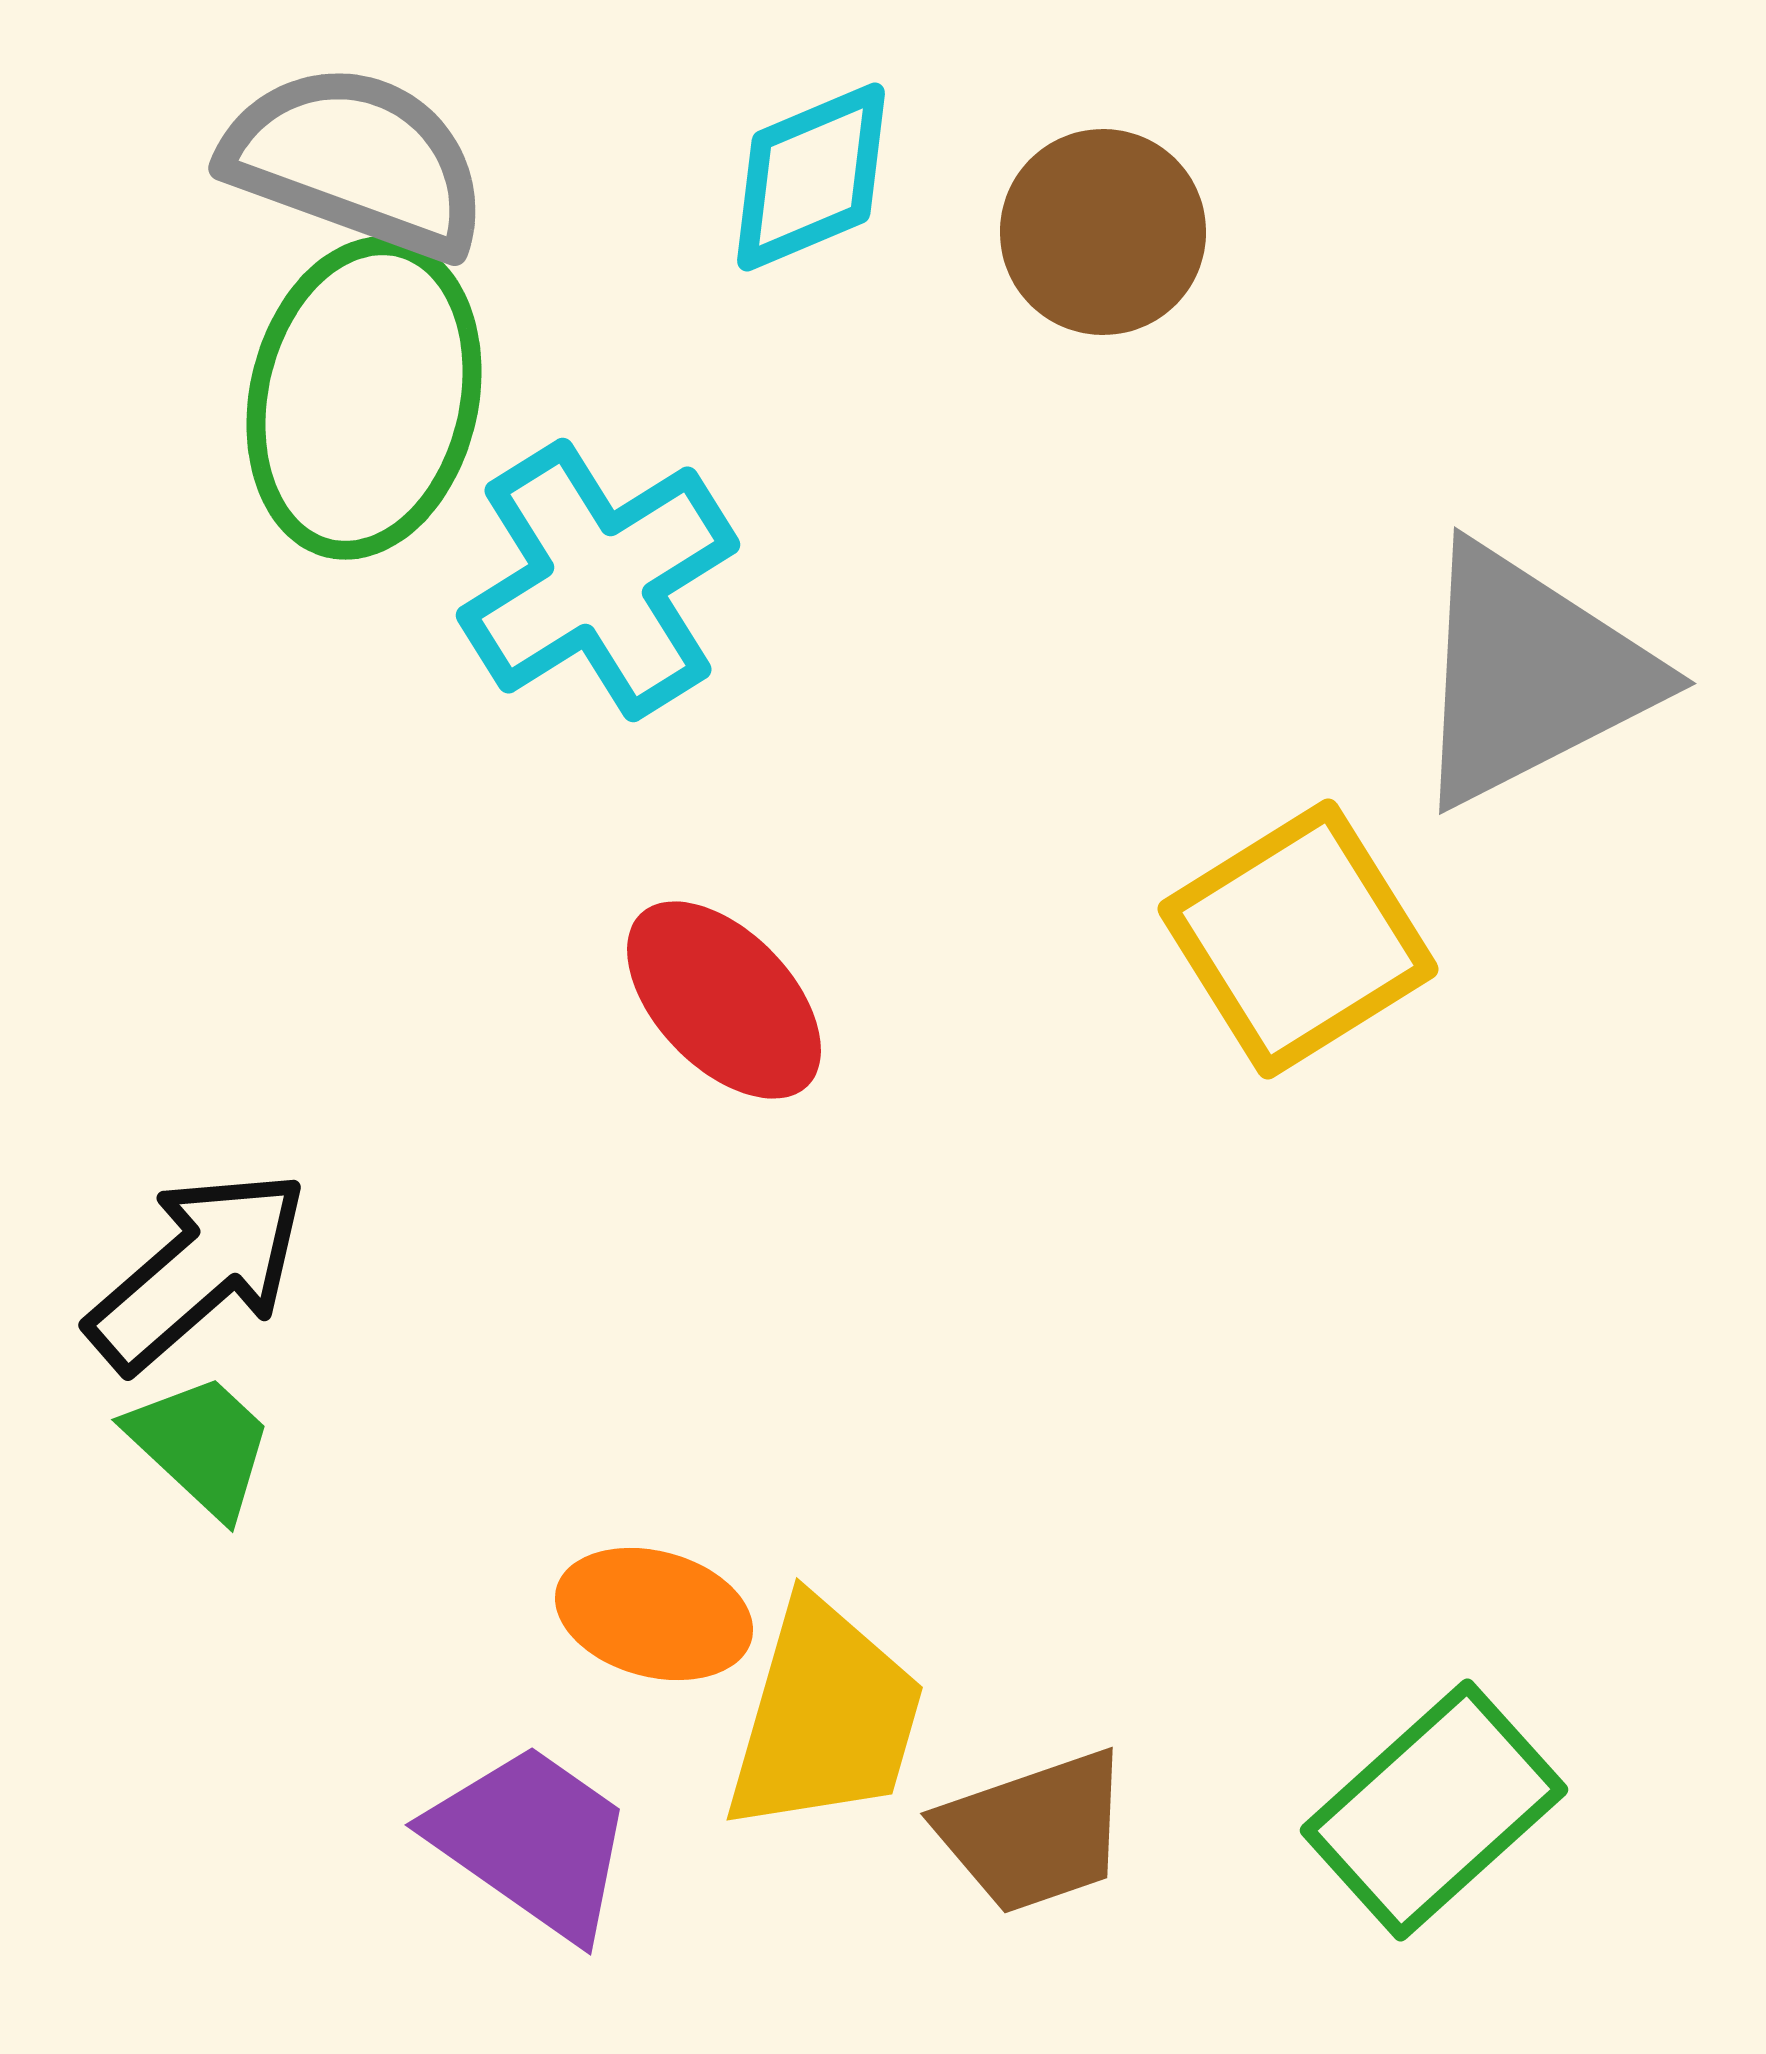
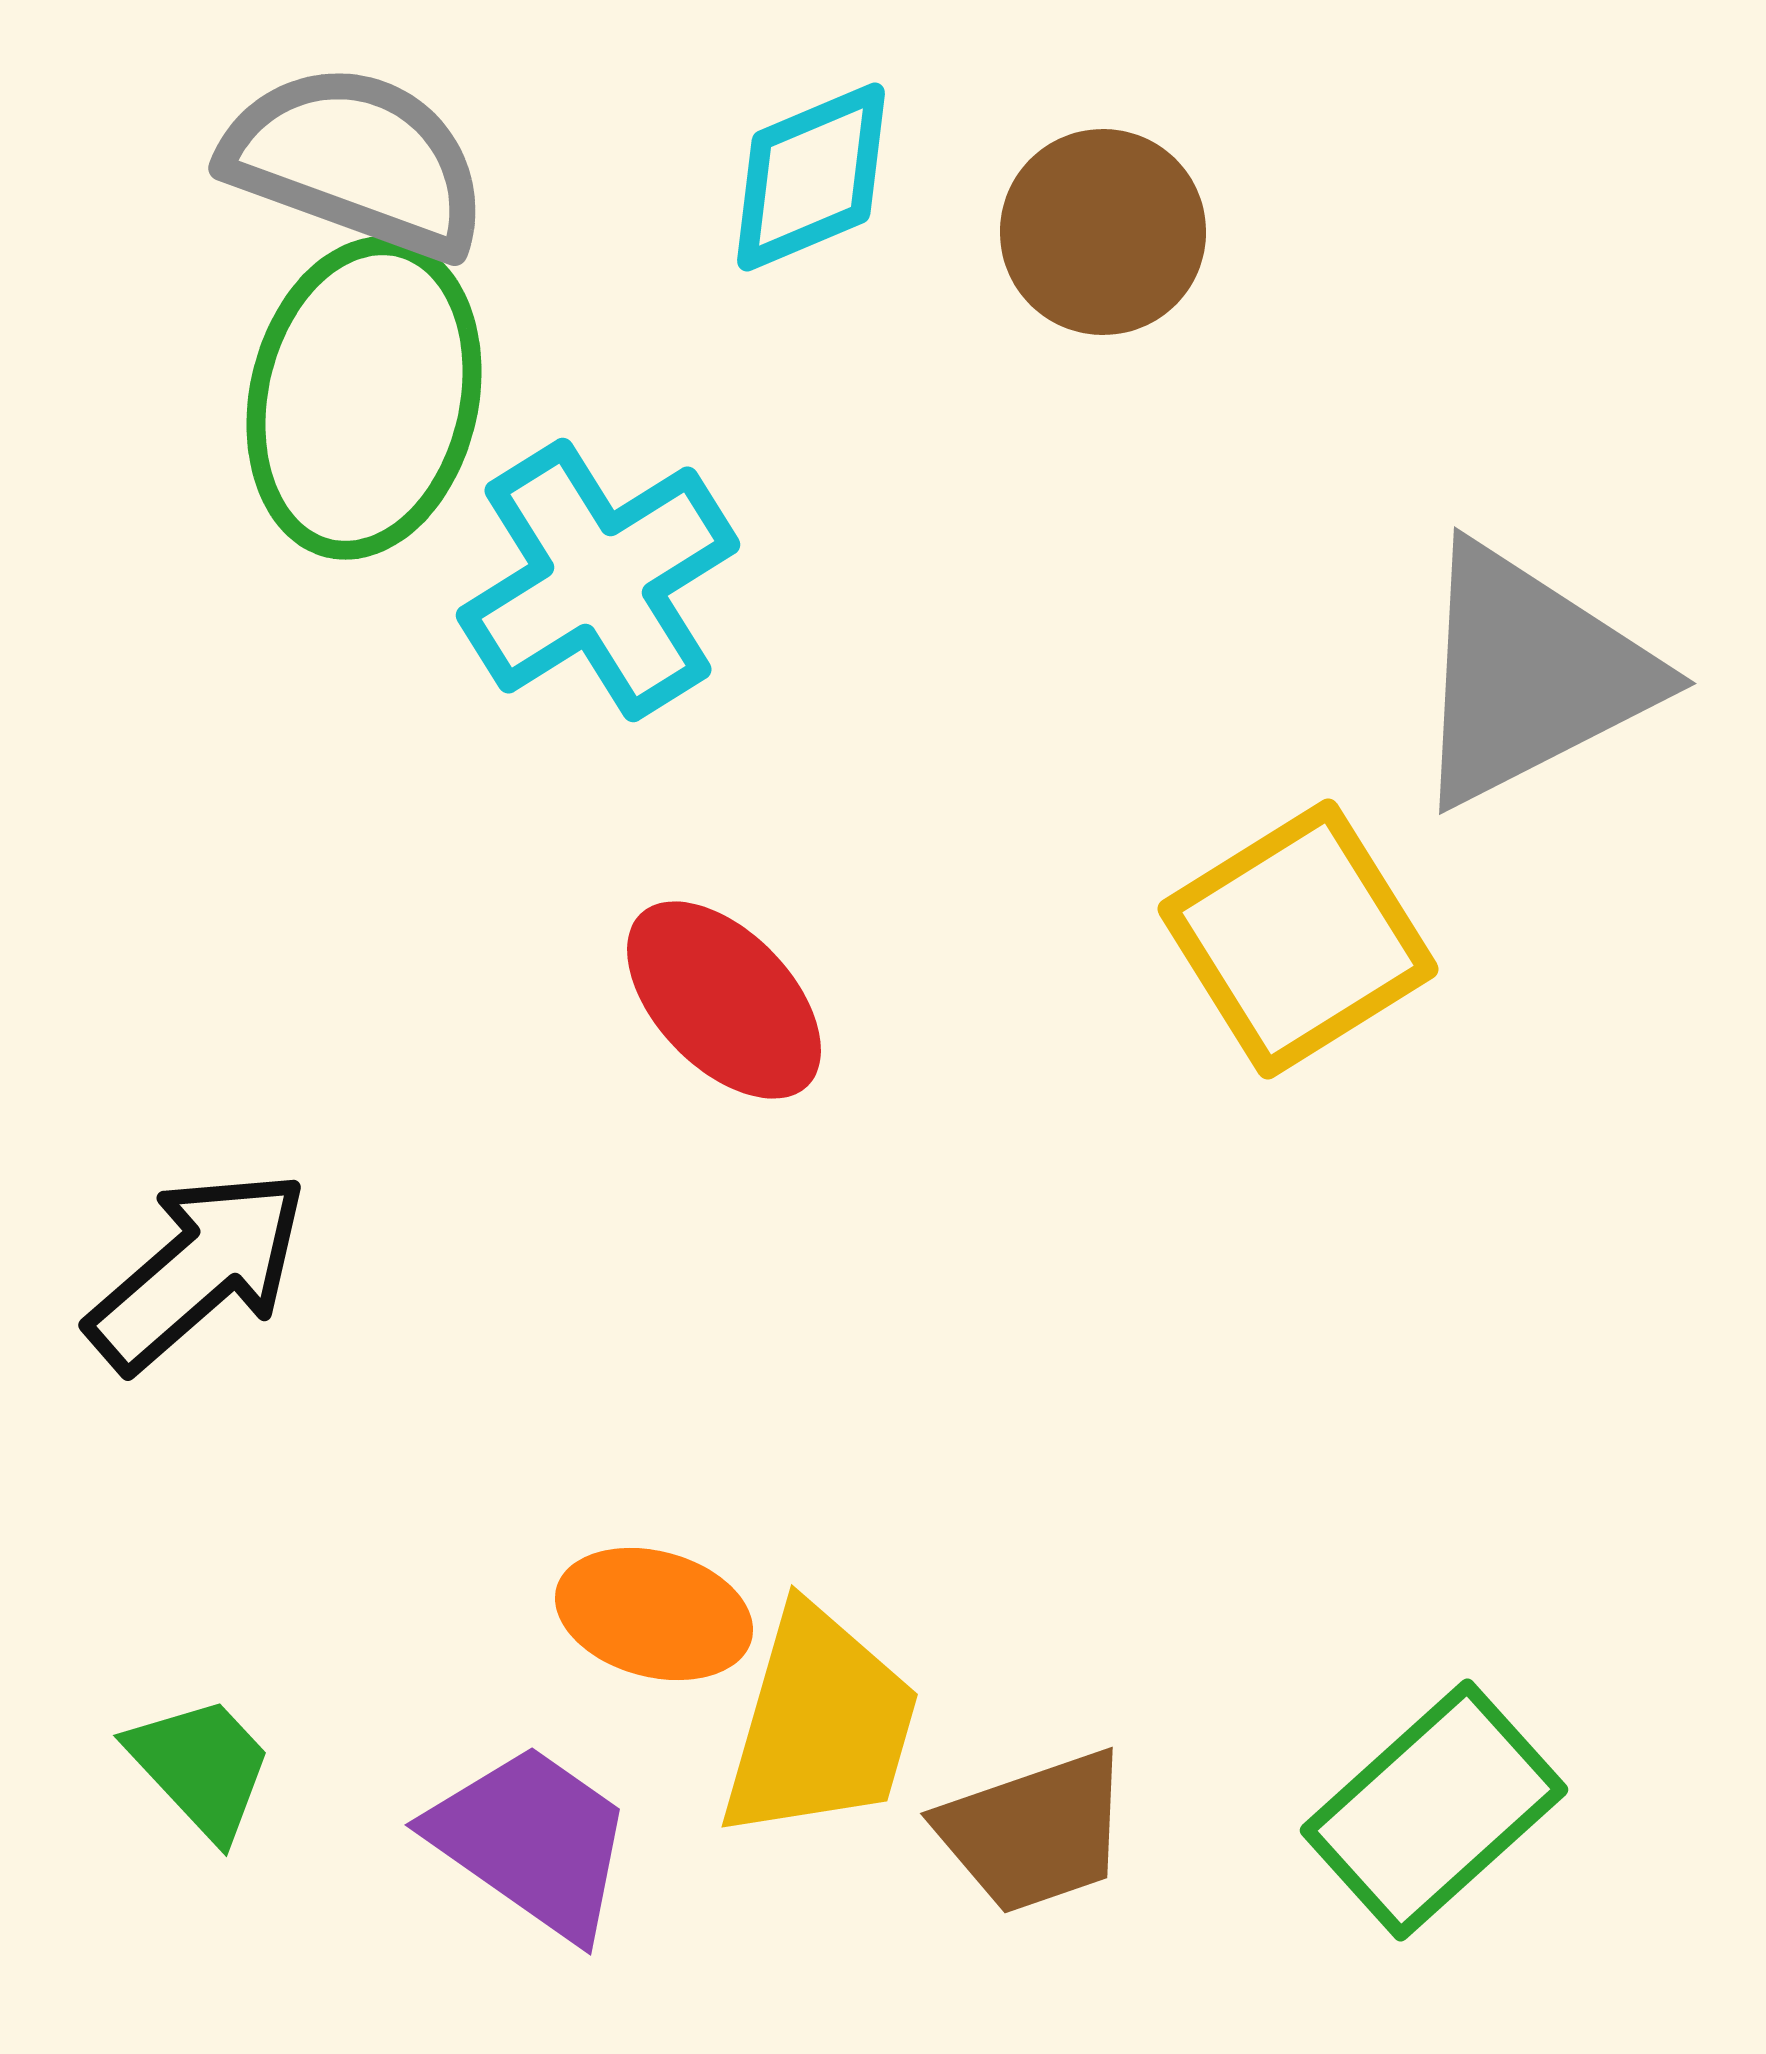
green trapezoid: moved 322 px down; rotated 4 degrees clockwise
yellow trapezoid: moved 5 px left, 7 px down
